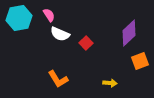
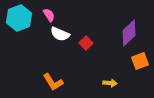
cyan hexagon: rotated 10 degrees counterclockwise
orange L-shape: moved 5 px left, 3 px down
